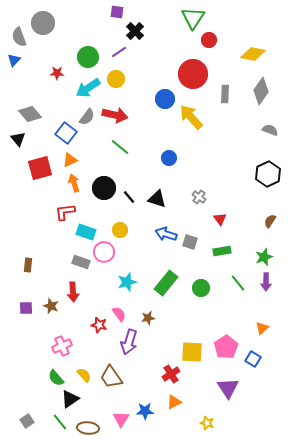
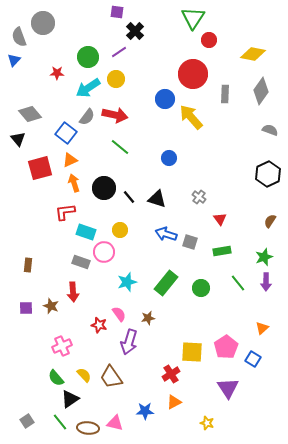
pink triangle at (121, 419): moved 6 px left, 4 px down; rotated 48 degrees counterclockwise
